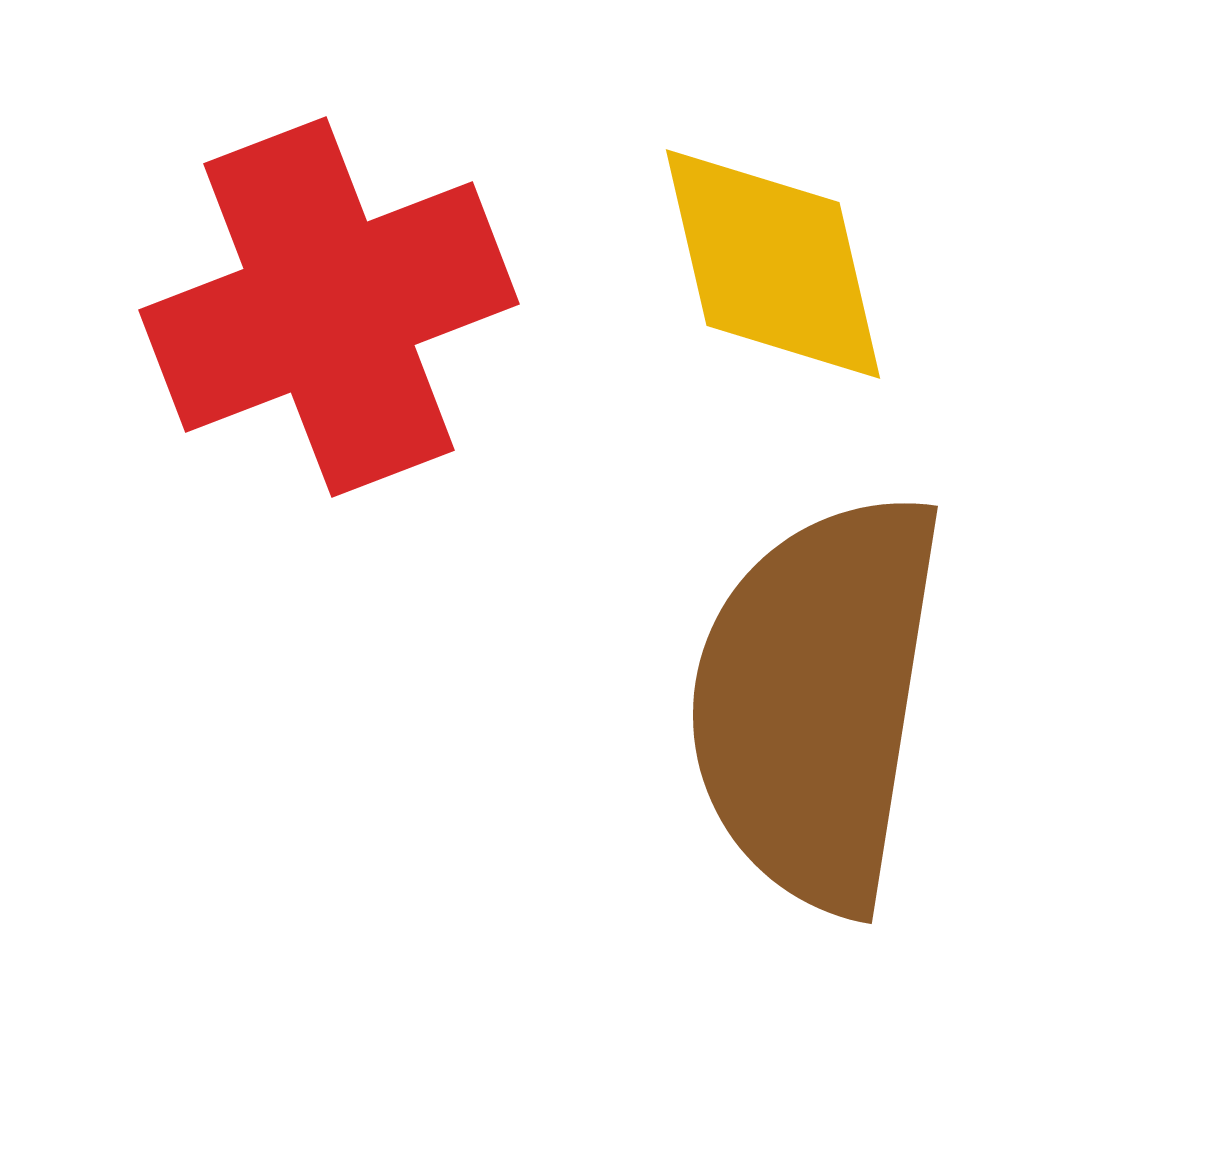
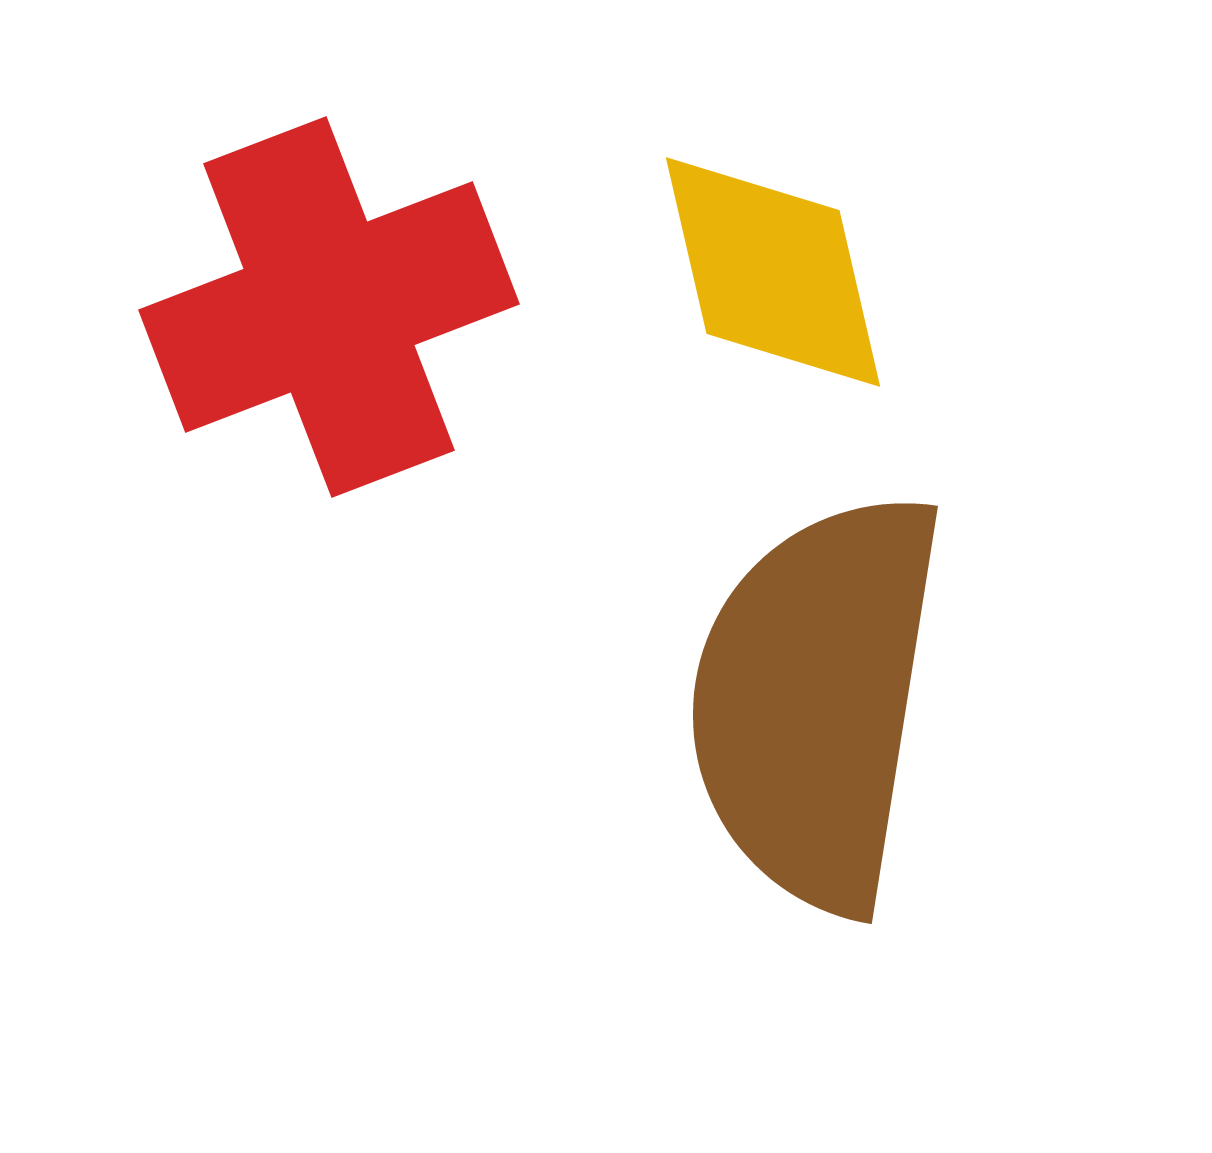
yellow diamond: moved 8 px down
